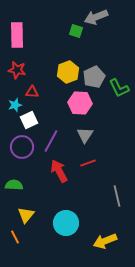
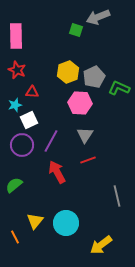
gray arrow: moved 2 px right
green square: moved 1 px up
pink rectangle: moved 1 px left, 1 px down
red star: rotated 12 degrees clockwise
green L-shape: rotated 140 degrees clockwise
purple circle: moved 2 px up
red line: moved 3 px up
red arrow: moved 2 px left, 1 px down
green semicircle: rotated 42 degrees counterclockwise
yellow triangle: moved 9 px right, 6 px down
yellow arrow: moved 4 px left, 4 px down; rotated 15 degrees counterclockwise
